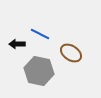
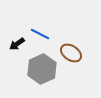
black arrow: rotated 35 degrees counterclockwise
gray hexagon: moved 3 px right, 2 px up; rotated 24 degrees clockwise
